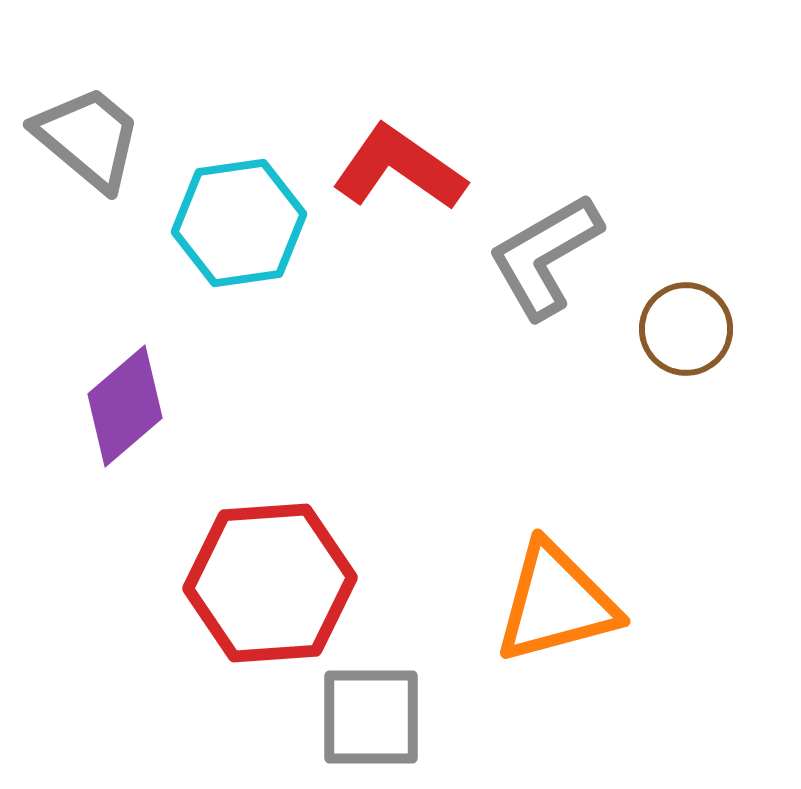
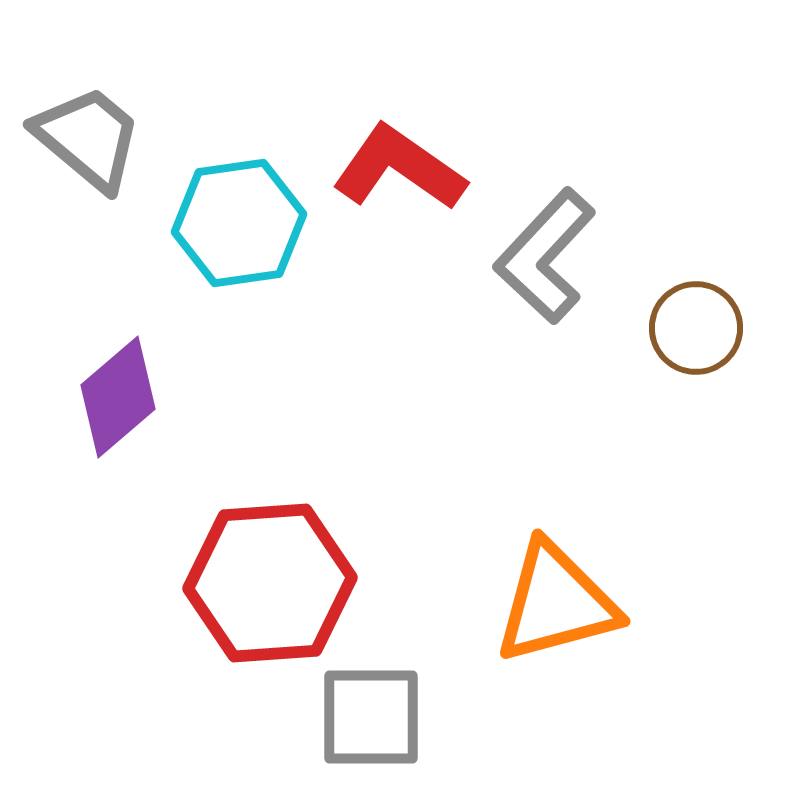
gray L-shape: rotated 17 degrees counterclockwise
brown circle: moved 10 px right, 1 px up
purple diamond: moved 7 px left, 9 px up
